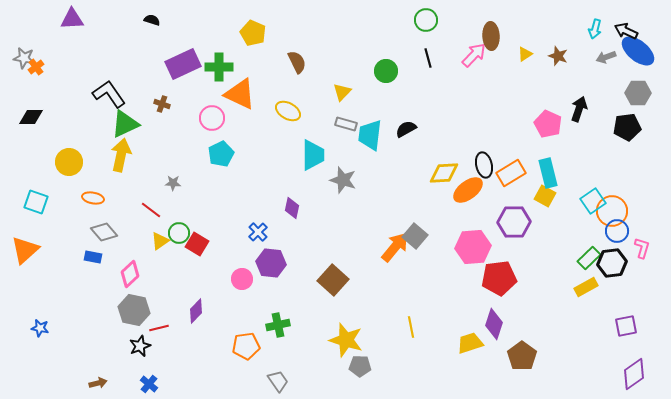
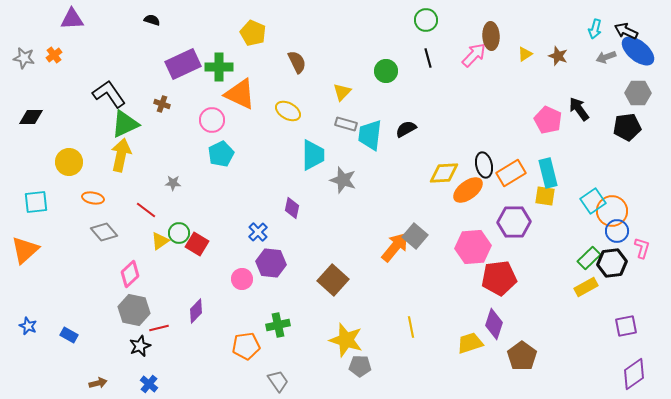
orange cross at (36, 67): moved 18 px right, 12 px up
black arrow at (579, 109): rotated 55 degrees counterclockwise
pink circle at (212, 118): moved 2 px down
pink pentagon at (548, 124): moved 4 px up
yellow square at (545, 196): rotated 20 degrees counterclockwise
cyan square at (36, 202): rotated 25 degrees counterclockwise
red line at (151, 210): moved 5 px left
blue rectangle at (93, 257): moved 24 px left, 78 px down; rotated 18 degrees clockwise
blue star at (40, 328): moved 12 px left, 2 px up; rotated 12 degrees clockwise
